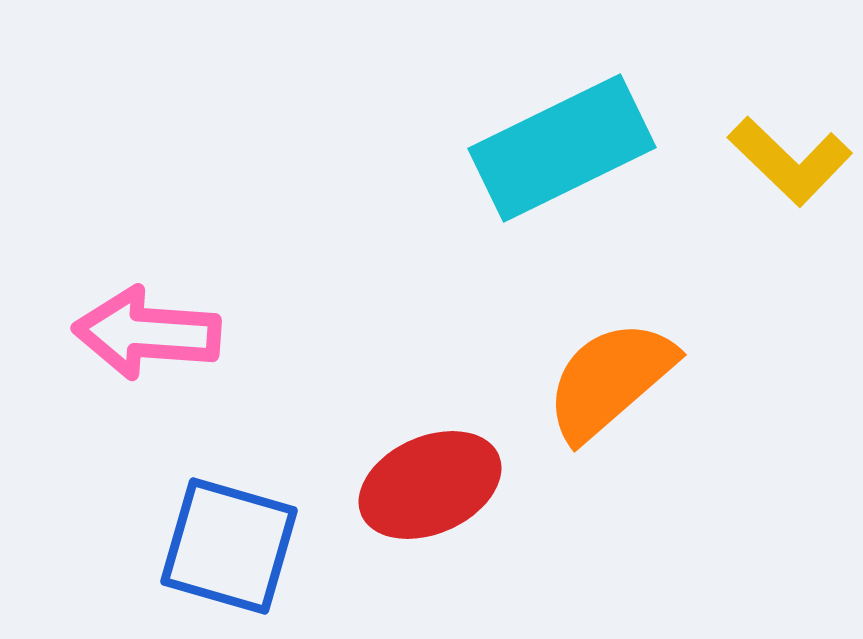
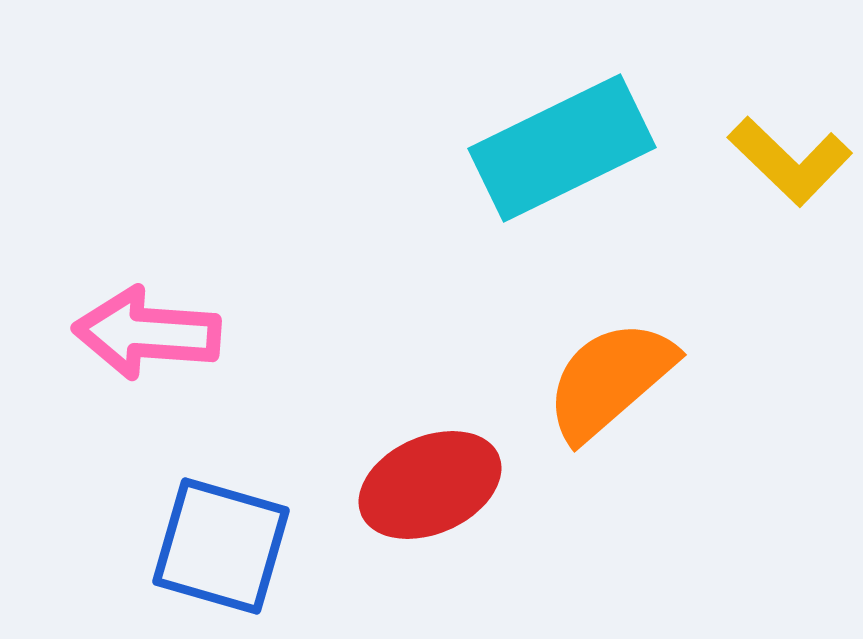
blue square: moved 8 px left
